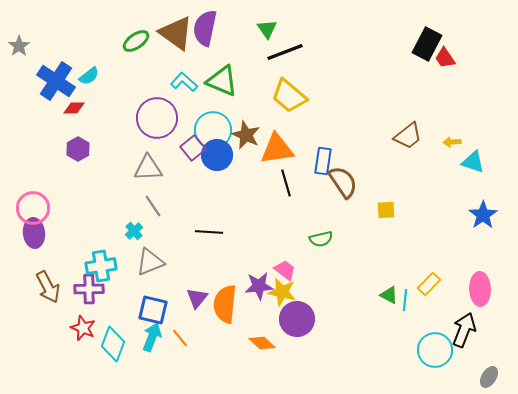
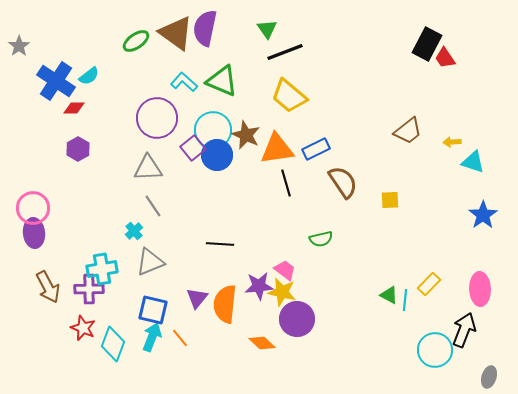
brown trapezoid at (408, 136): moved 5 px up
blue rectangle at (323, 161): moved 7 px left, 12 px up; rotated 56 degrees clockwise
yellow square at (386, 210): moved 4 px right, 10 px up
black line at (209, 232): moved 11 px right, 12 px down
cyan cross at (101, 266): moved 1 px right, 3 px down
gray ellipse at (489, 377): rotated 15 degrees counterclockwise
